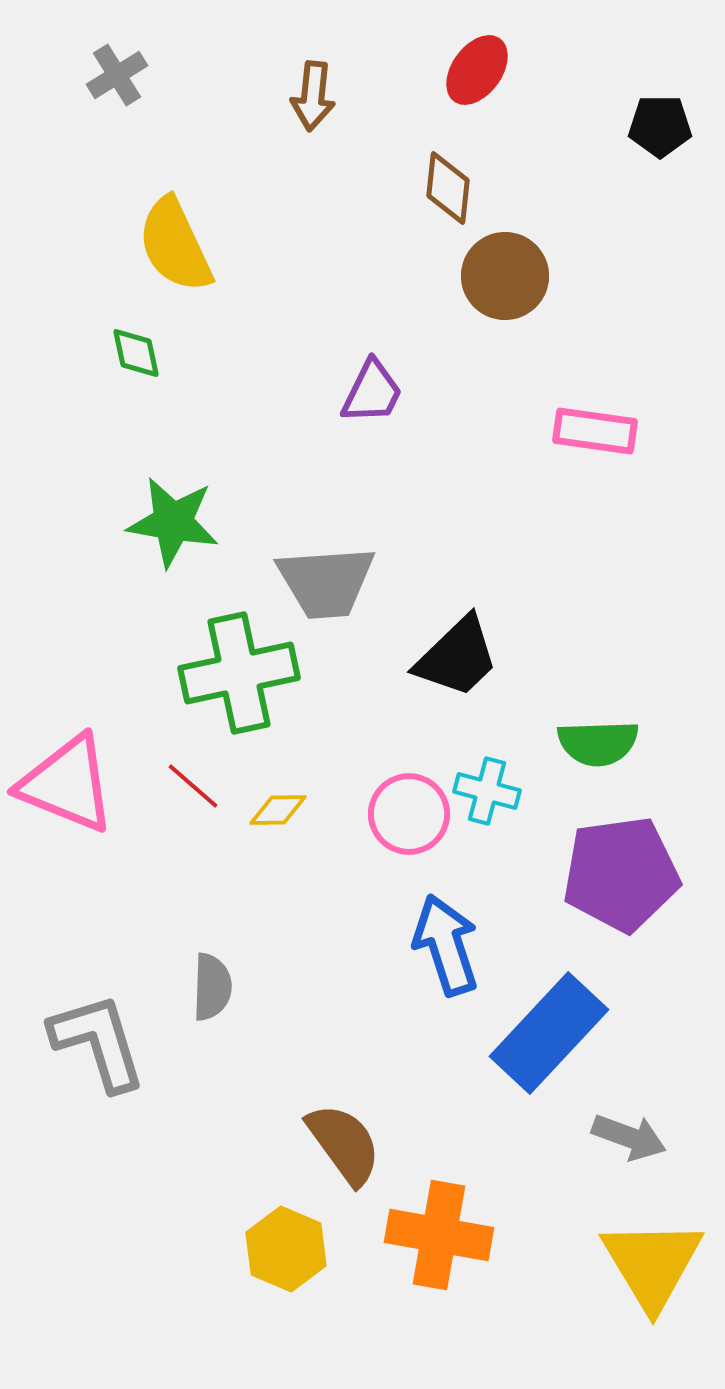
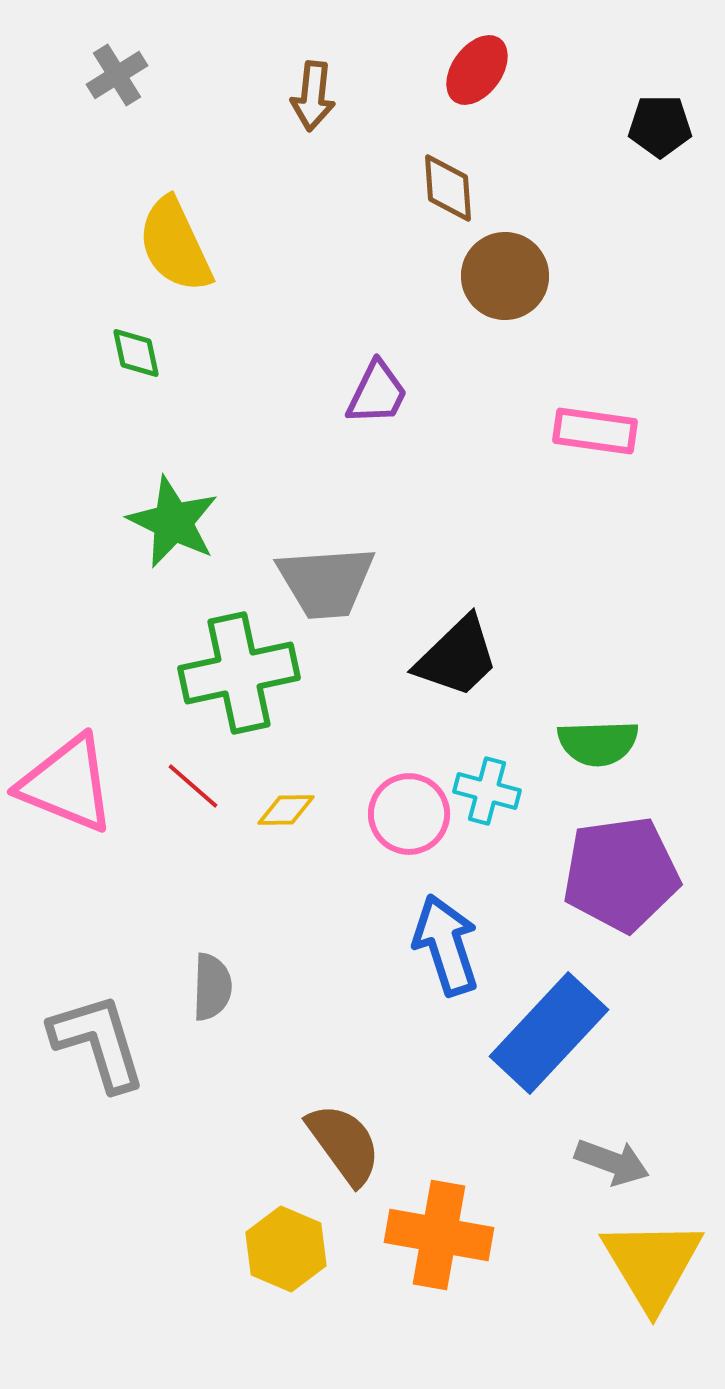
brown diamond: rotated 10 degrees counterclockwise
purple trapezoid: moved 5 px right, 1 px down
green star: rotated 16 degrees clockwise
yellow diamond: moved 8 px right
gray arrow: moved 17 px left, 25 px down
